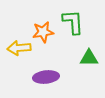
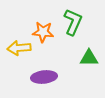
green L-shape: rotated 28 degrees clockwise
orange star: rotated 15 degrees clockwise
purple ellipse: moved 2 px left
